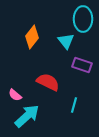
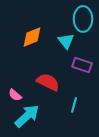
orange diamond: rotated 30 degrees clockwise
